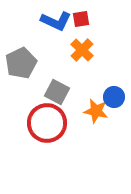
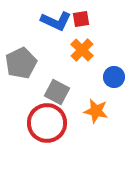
blue circle: moved 20 px up
